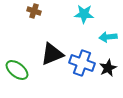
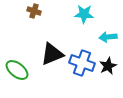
black star: moved 2 px up
